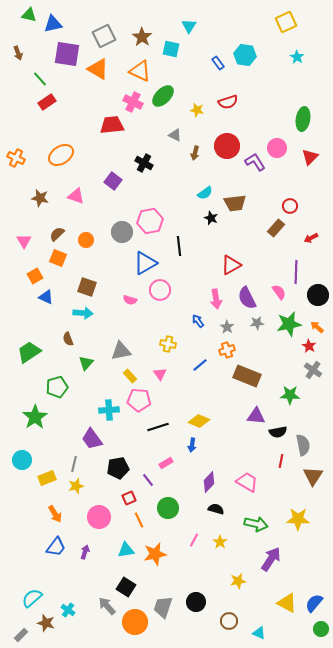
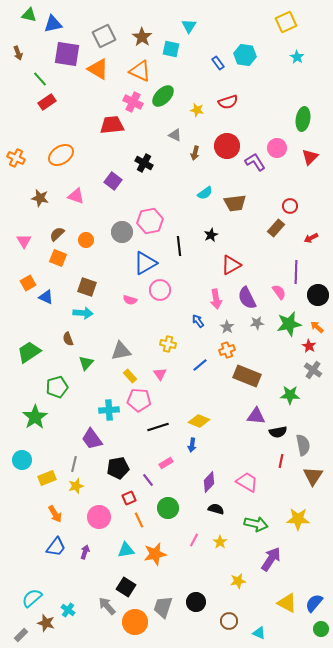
black star at (211, 218): moved 17 px down; rotated 24 degrees clockwise
orange square at (35, 276): moved 7 px left, 7 px down
